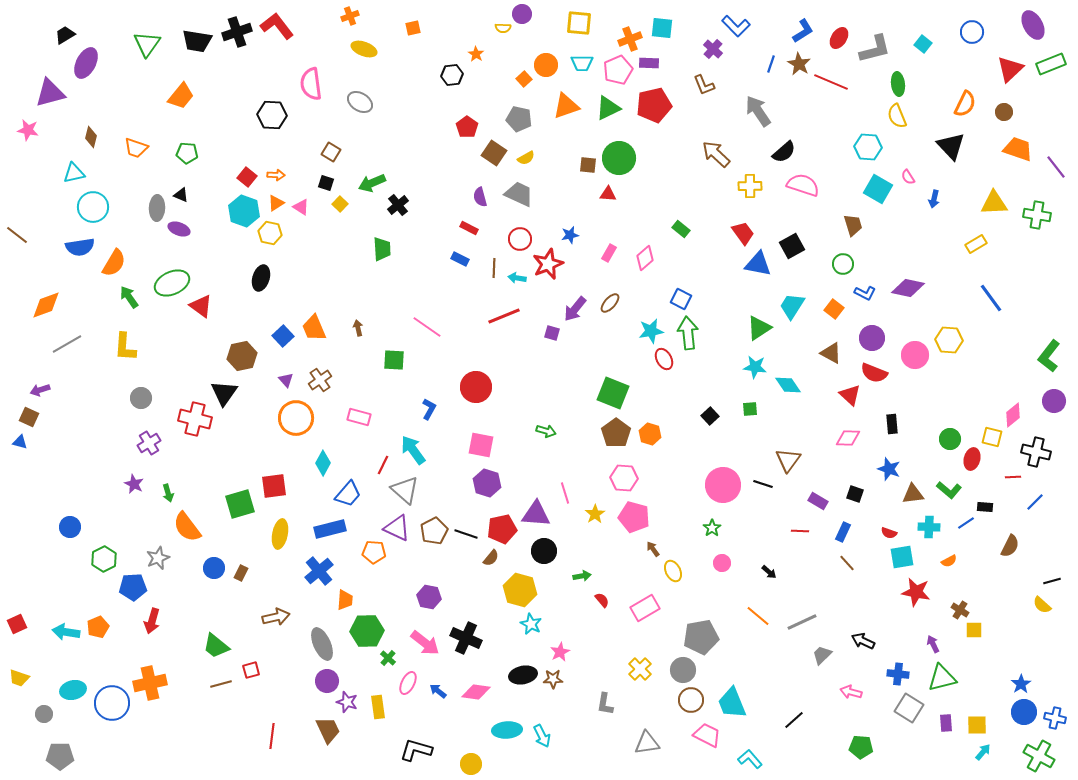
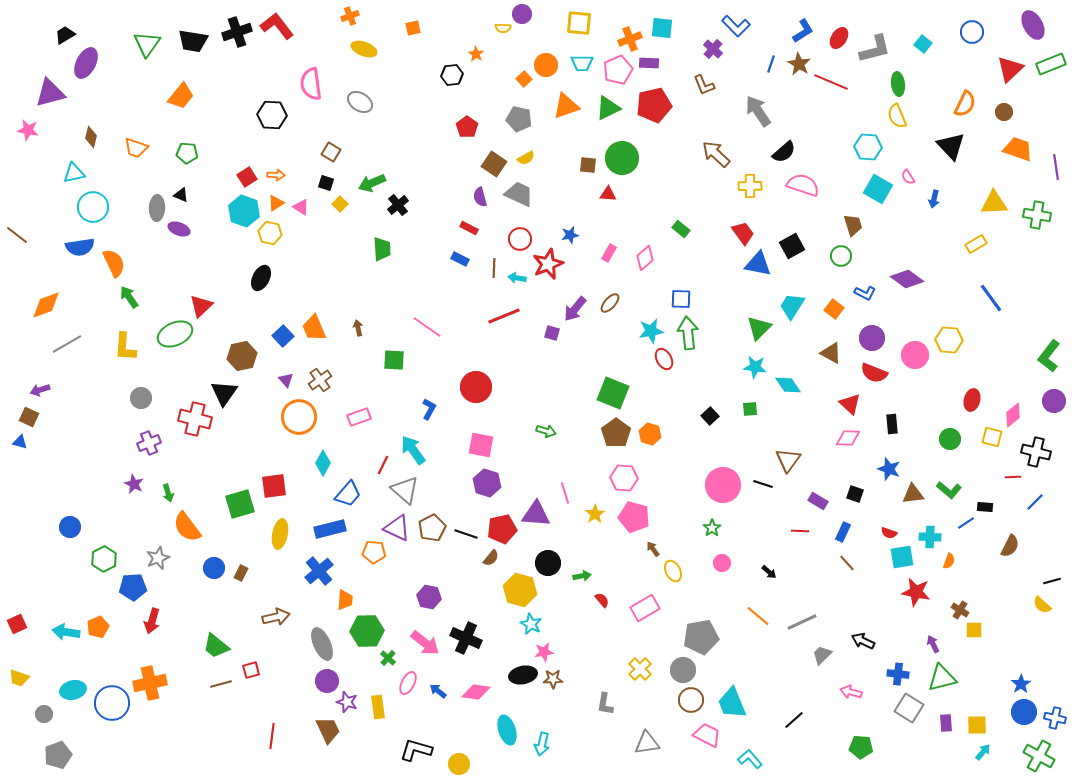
black trapezoid at (197, 41): moved 4 px left
brown square at (494, 153): moved 11 px down
green circle at (619, 158): moved 3 px right
purple line at (1056, 167): rotated 30 degrees clockwise
red square at (247, 177): rotated 18 degrees clockwise
orange semicircle at (114, 263): rotated 56 degrees counterclockwise
green circle at (843, 264): moved 2 px left, 8 px up
black ellipse at (261, 278): rotated 10 degrees clockwise
green ellipse at (172, 283): moved 3 px right, 51 px down
purple diamond at (908, 288): moved 1 px left, 9 px up; rotated 24 degrees clockwise
blue square at (681, 299): rotated 25 degrees counterclockwise
red triangle at (201, 306): rotated 40 degrees clockwise
green triangle at (759, 328): rotated 12 degrees counterclockwise
red triangle at (850, 395): moved 9 px down
pink rectangle at (359, 417): rotated 35 degrees counterclockwise
orange circle at (296, 418): moved 3 px right, 1 px up
purple cross at (149, 443): rotated 10 degrees clockwise
red ellipse at (972, 459): moved 59 px up
cyan cross at (929, 527): moved 1 px right, 10 px down
brown pentagon at (434, 531): moved 2 px left, 3 px up
black circle at (544, 551): moved 4 px right, 12 px down
orange semicircle at (949, 561): rotated 42 degrees counterclockwise
pink star at (560, 652): moved 16 px left; rotated 18 degrees clockwise
cyan ellipse at (507, 730): rotated 76 degrees clockwise
cyan arrow at (542, 736): moved 8 px down; rotated 40 degrees clockwise
gray pentagon at (60, 756): moved 2 px left, 1 px up; rotated 20 degrees counterclockwise
yellow circle at (471, 764): moved 12 px left
